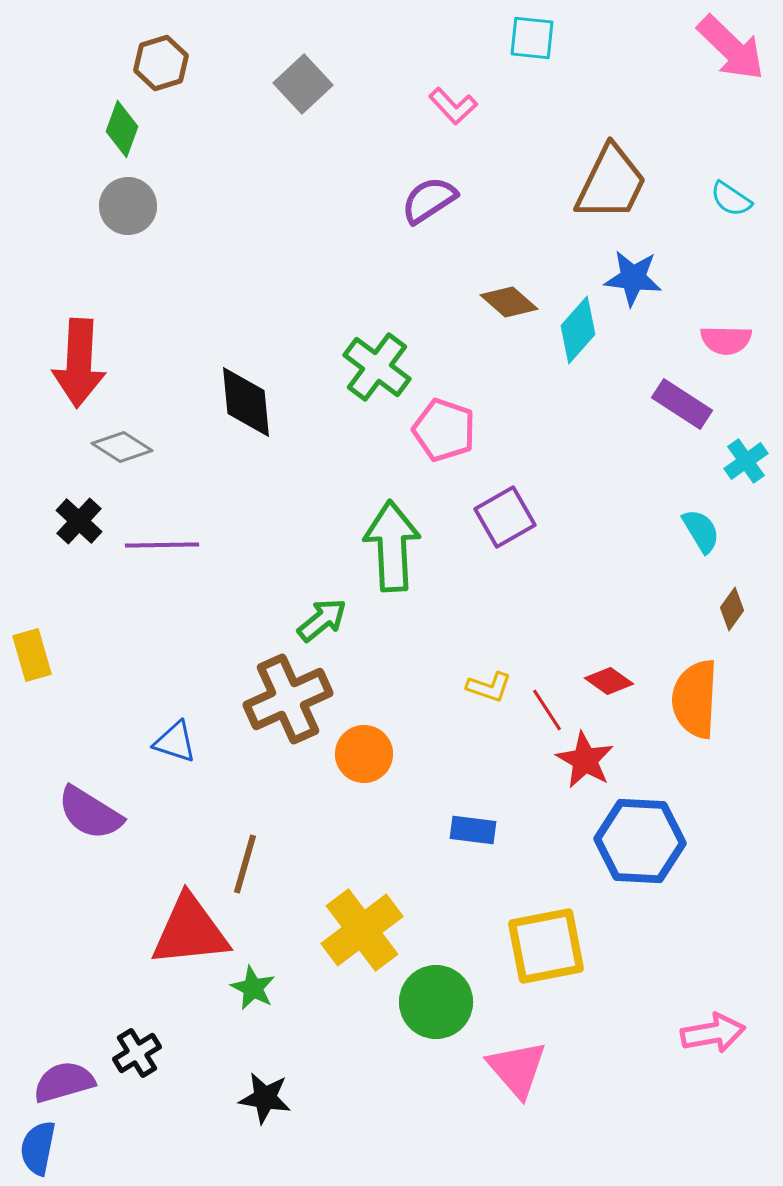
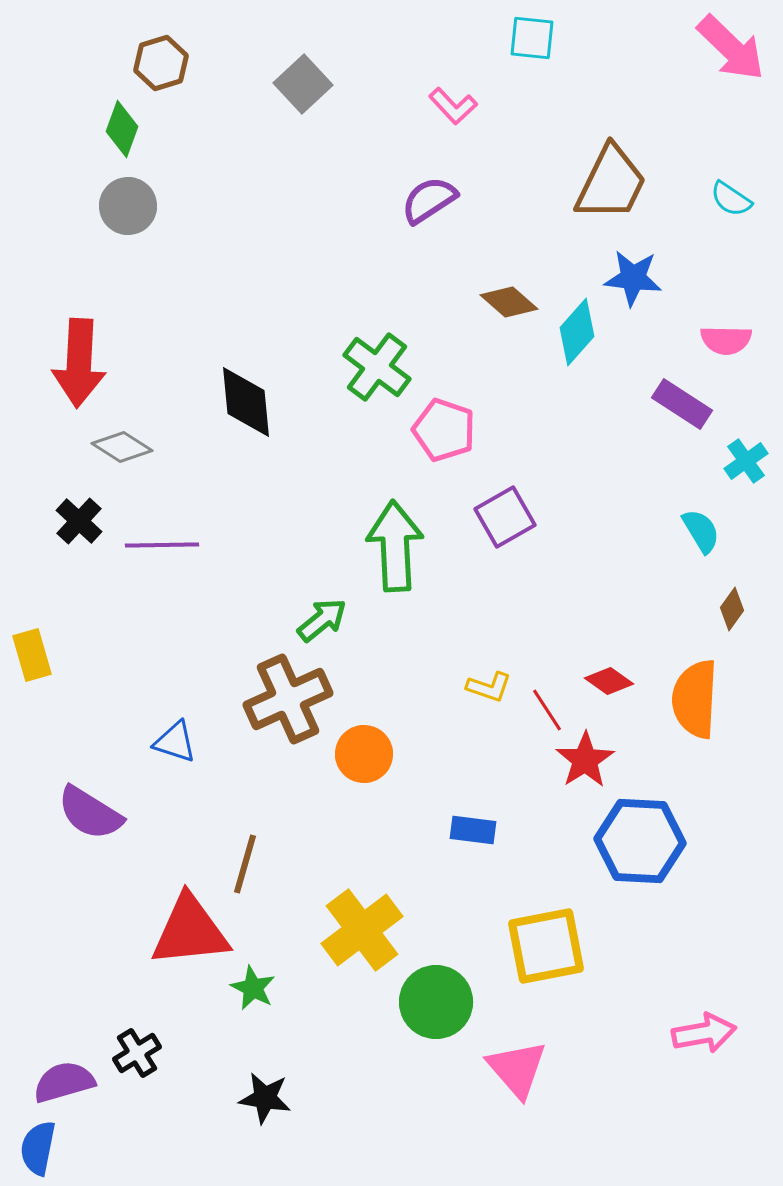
cyan diamond at (578, 330): moved 1 px left, 2 px down
green arrow at (392, 546): moved 3 px right
red star at (585, 760): rotated 10 degrees clockwise
pink arrow at (713, 1033): moved 9 px left
